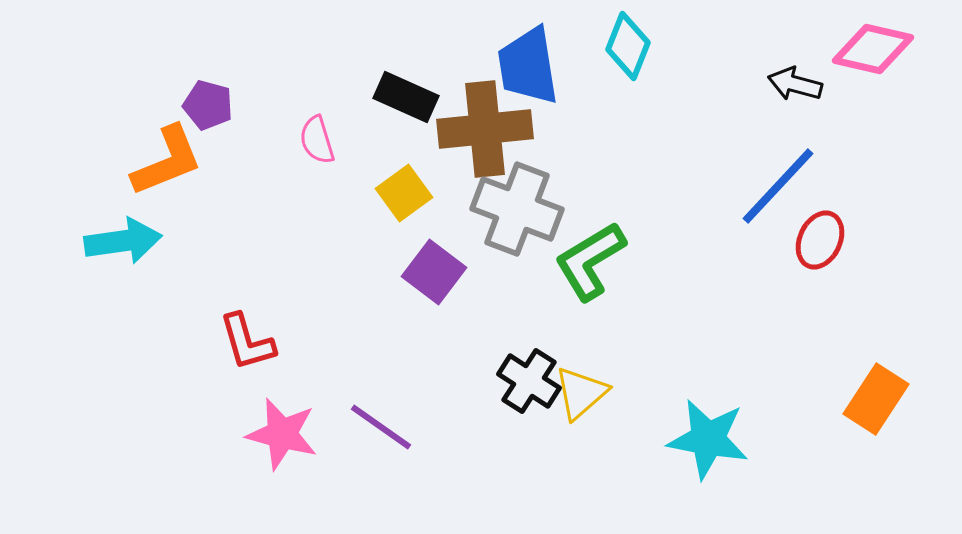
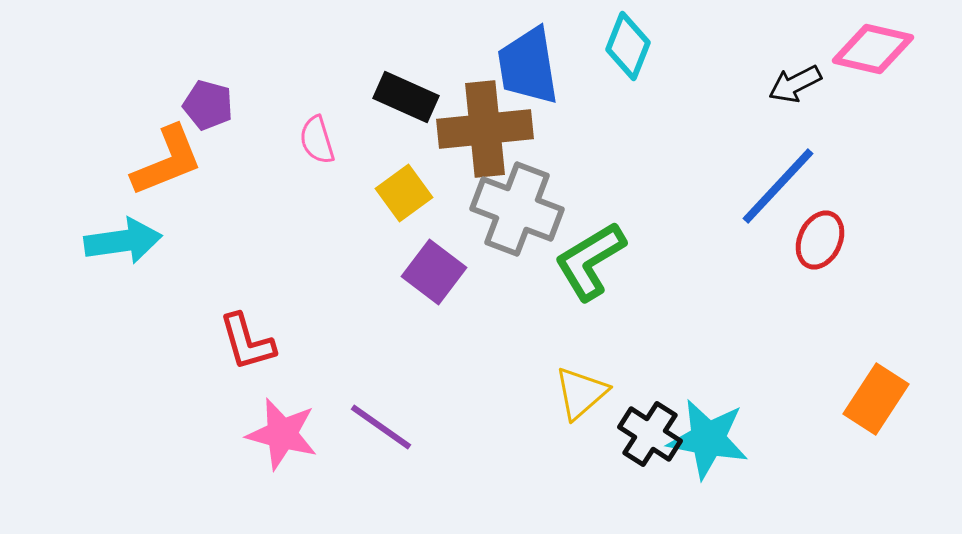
black arrow: rotated 42 degrees counterclockwise
black cross: moved 121 px right, 53 px down
